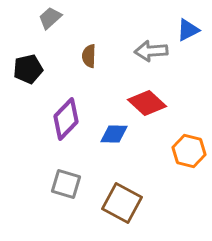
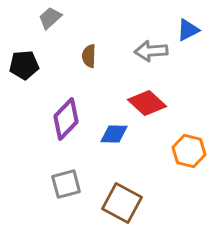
black pentagon: moved 4 px left, 4 px up; rotated 8 degrees clockwise
gray square: rotated 32 degrees counterclockwise
